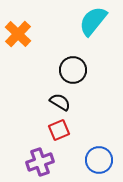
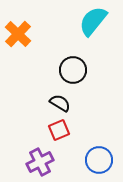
black semicircle: moved 1 px down
purple cross: rotated 8 degrees counterclockwise
